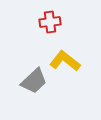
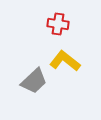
red cross: moved 8 px right, 2 px down; rotated 15 degrees clockwise
